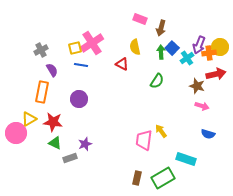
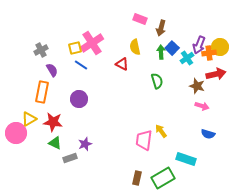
blue line: rotated 24 degrees clockwise
green semicircle: rotated 49 degrees counterclockwise
